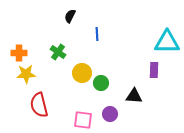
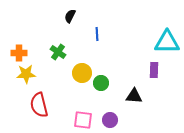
purple circle: moved 6 px down
